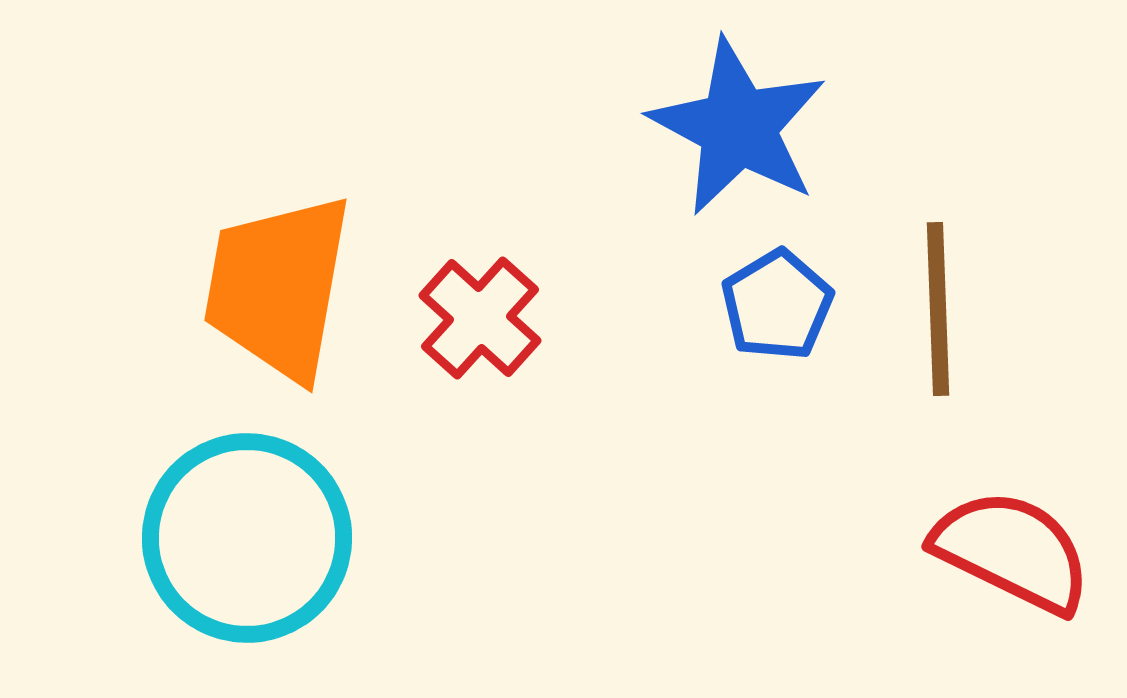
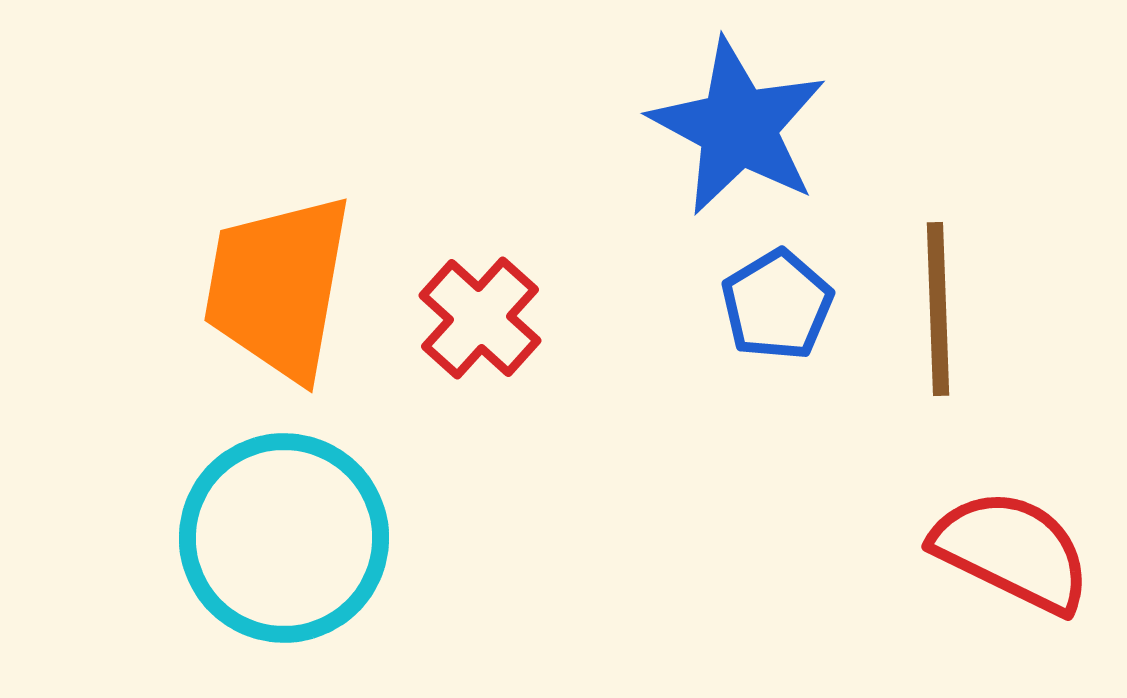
cyan circle: moved 37 px right
